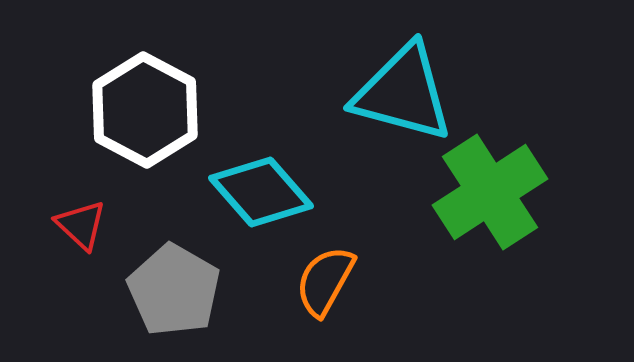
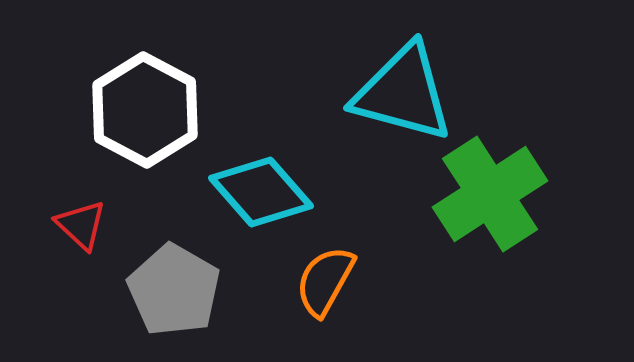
green cross: moved 2 px down
